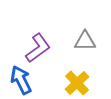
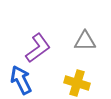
yellow cross: rotated 30 degrees counterclockwise
